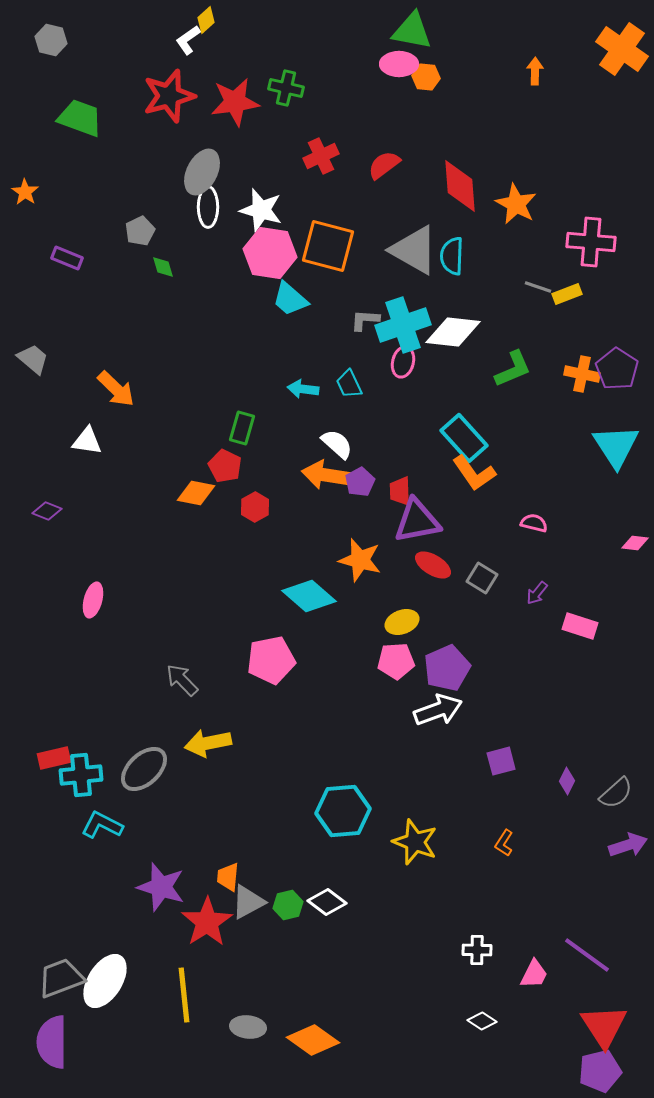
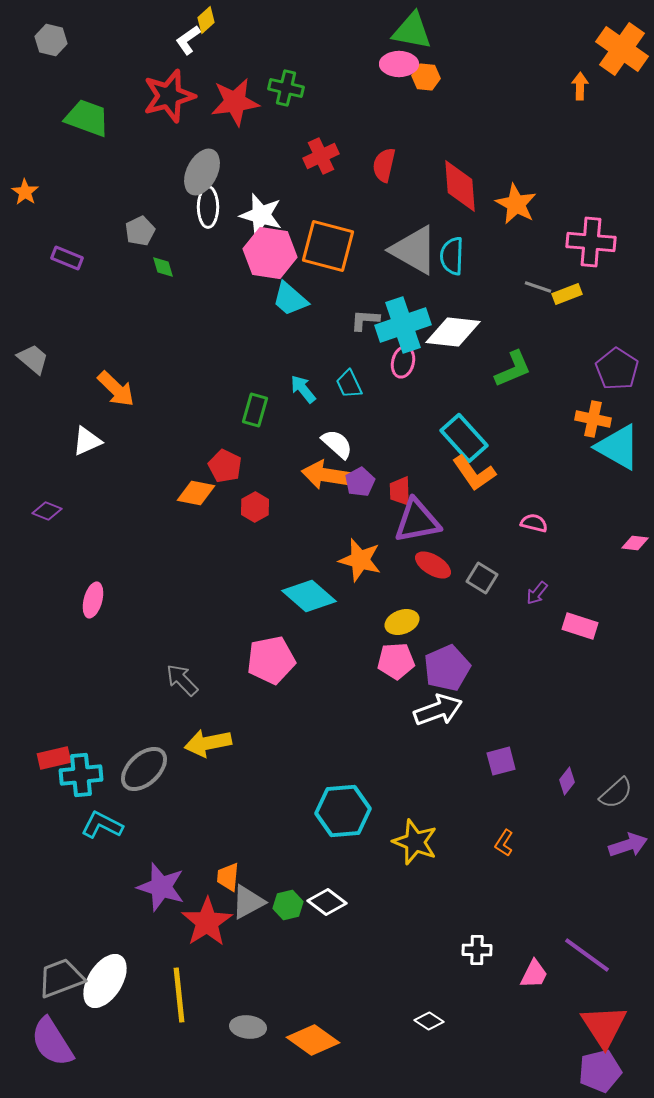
orange arrow at (535, 71): moved 45 px right, 15 px down
green trapezoid at (80, 118): moved 7 px right
red semicircle at (384, 165): rotated 40 degrees counterclockwise
white star at (261, 210): moved 5 px down
orange cross at (582, 374): moved 11 px right, 45 px down
cyan arrow at (303, 389): rotated 44 degrees clockwise
green rectangle at (242, 428): moved 13 px right, 18 px up
white triangle at (87, 441): rotated 32 degrees counterclockwise
cyan triangle at (616, 446): moved 2 px right, 1 px down; rotated 27 degrees counterclockwise
purple diamond at (567, 781): rotated 12 degrees clockwise
yellow line at (184, 995): moved 5 px left
white diamond at (482, 1021): moved 53 px left
purple semicircle at (52, 1042): rotated 32 degrees counterclockwise
